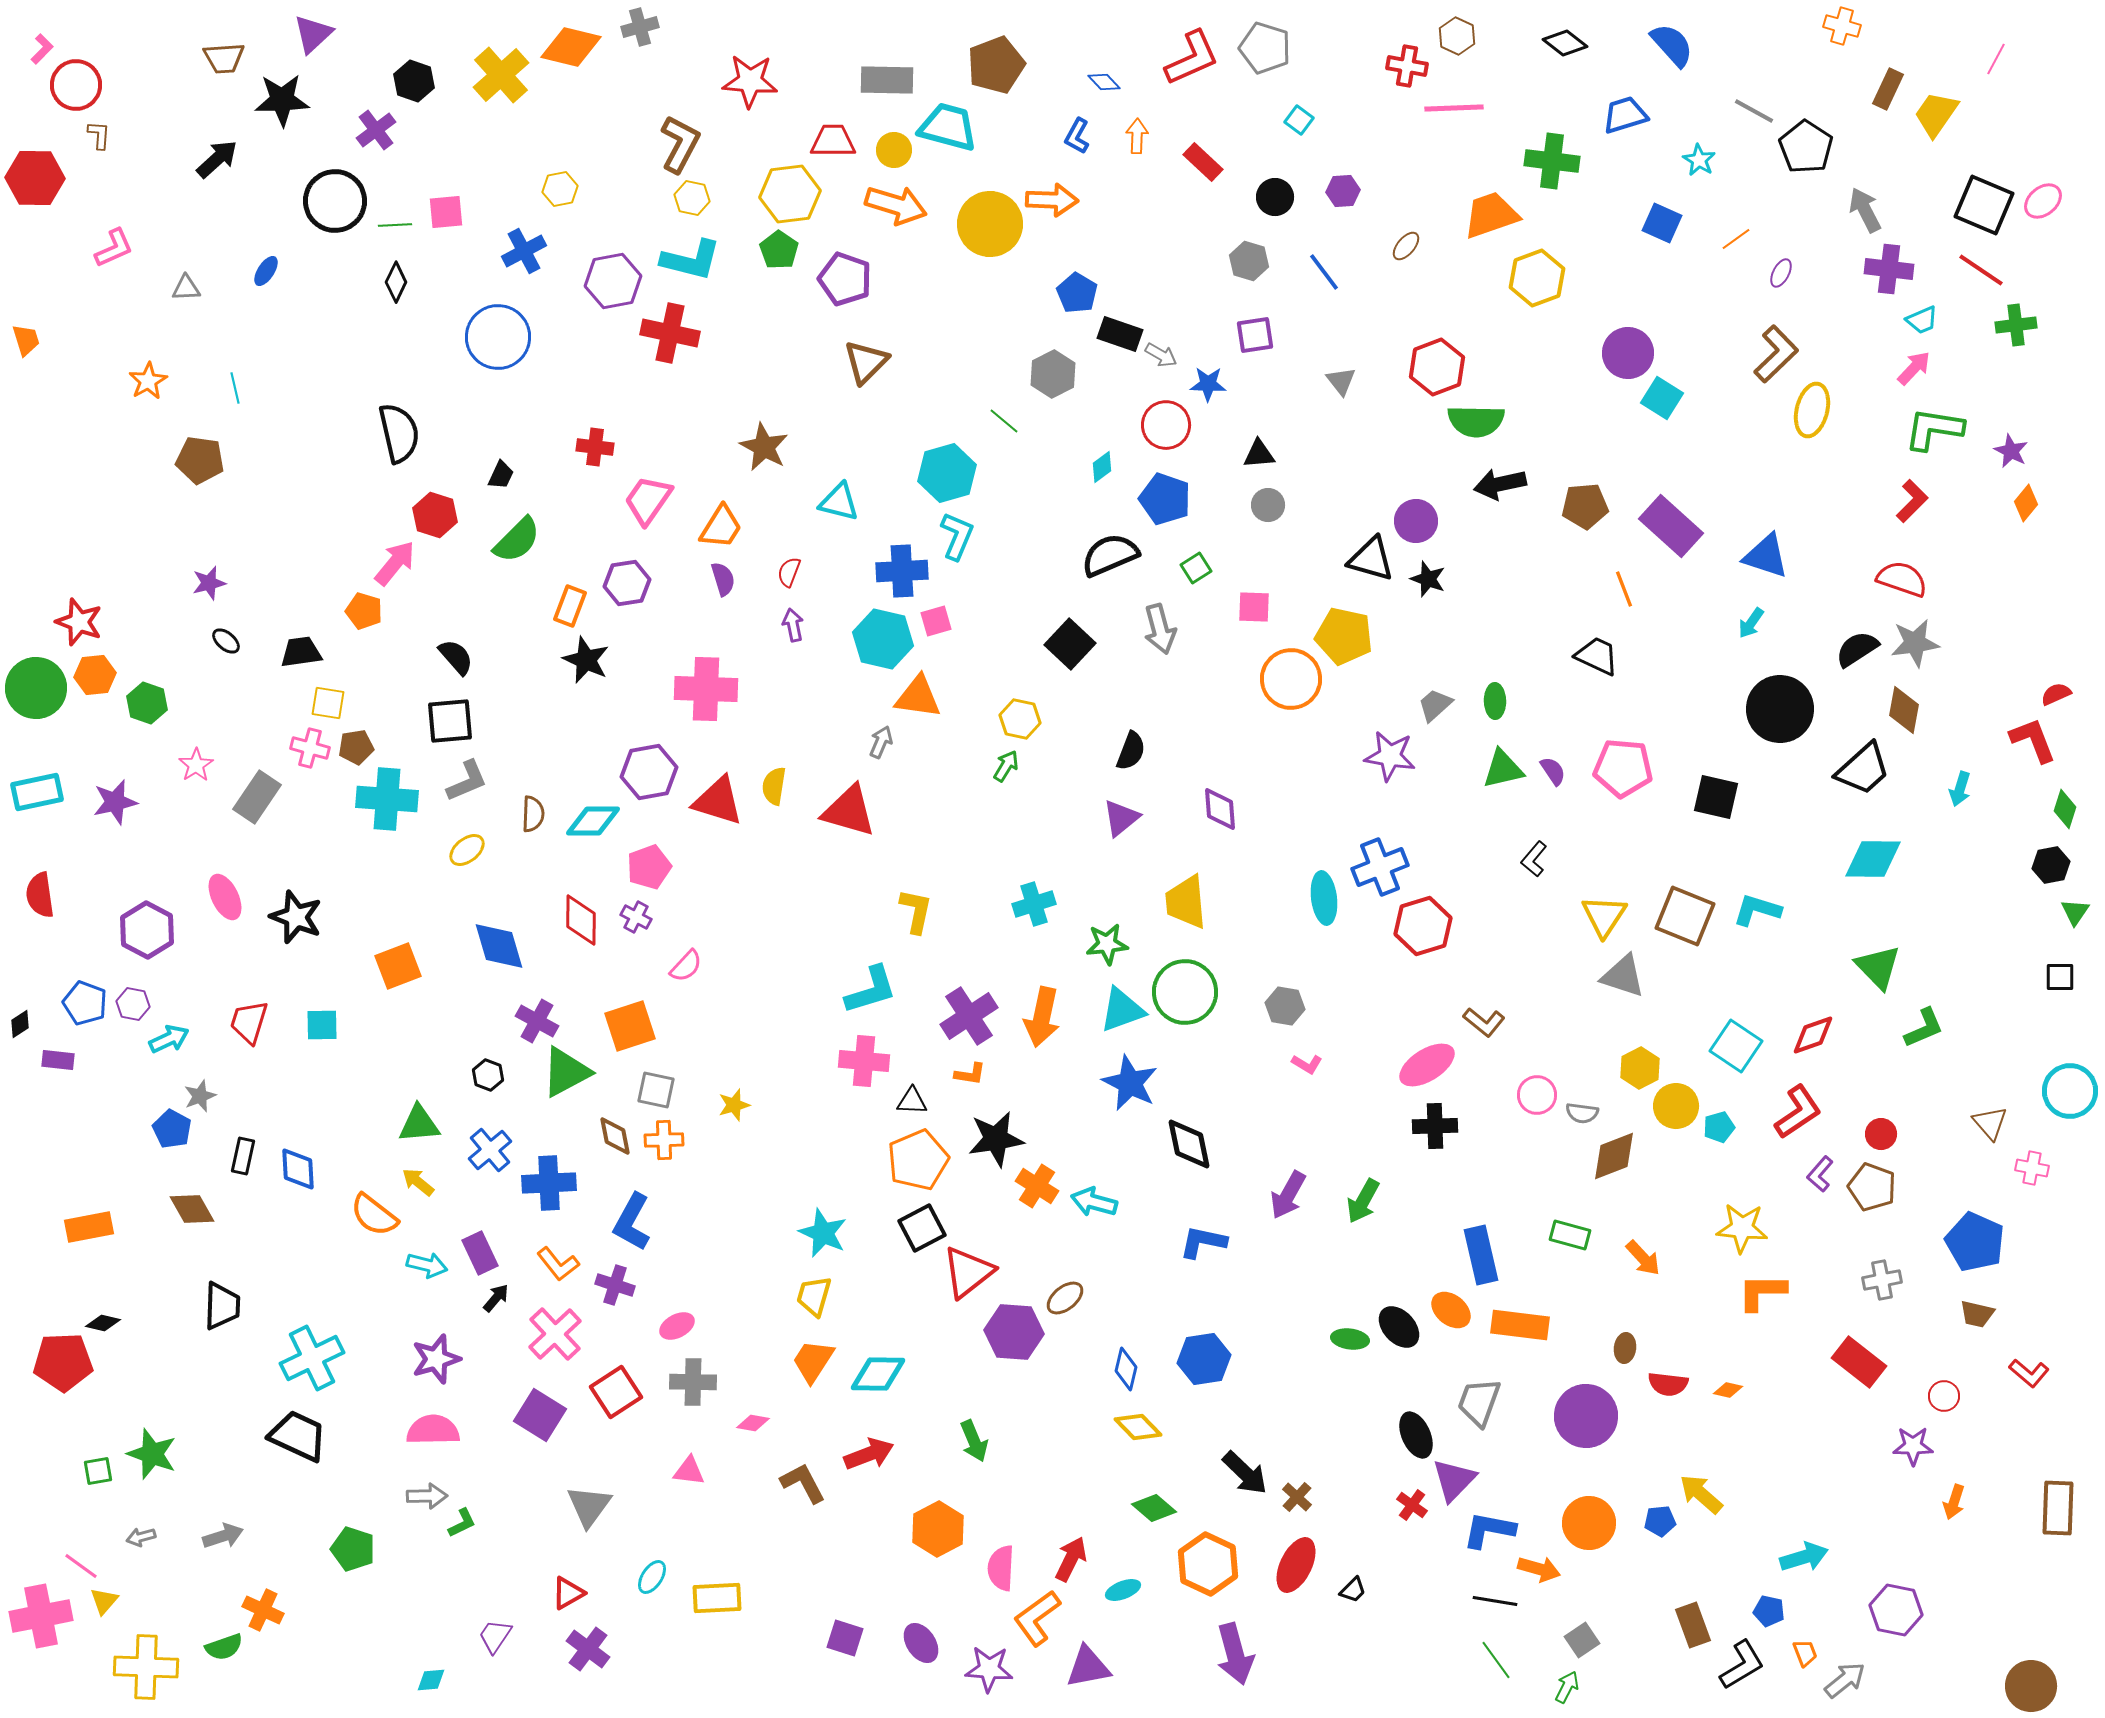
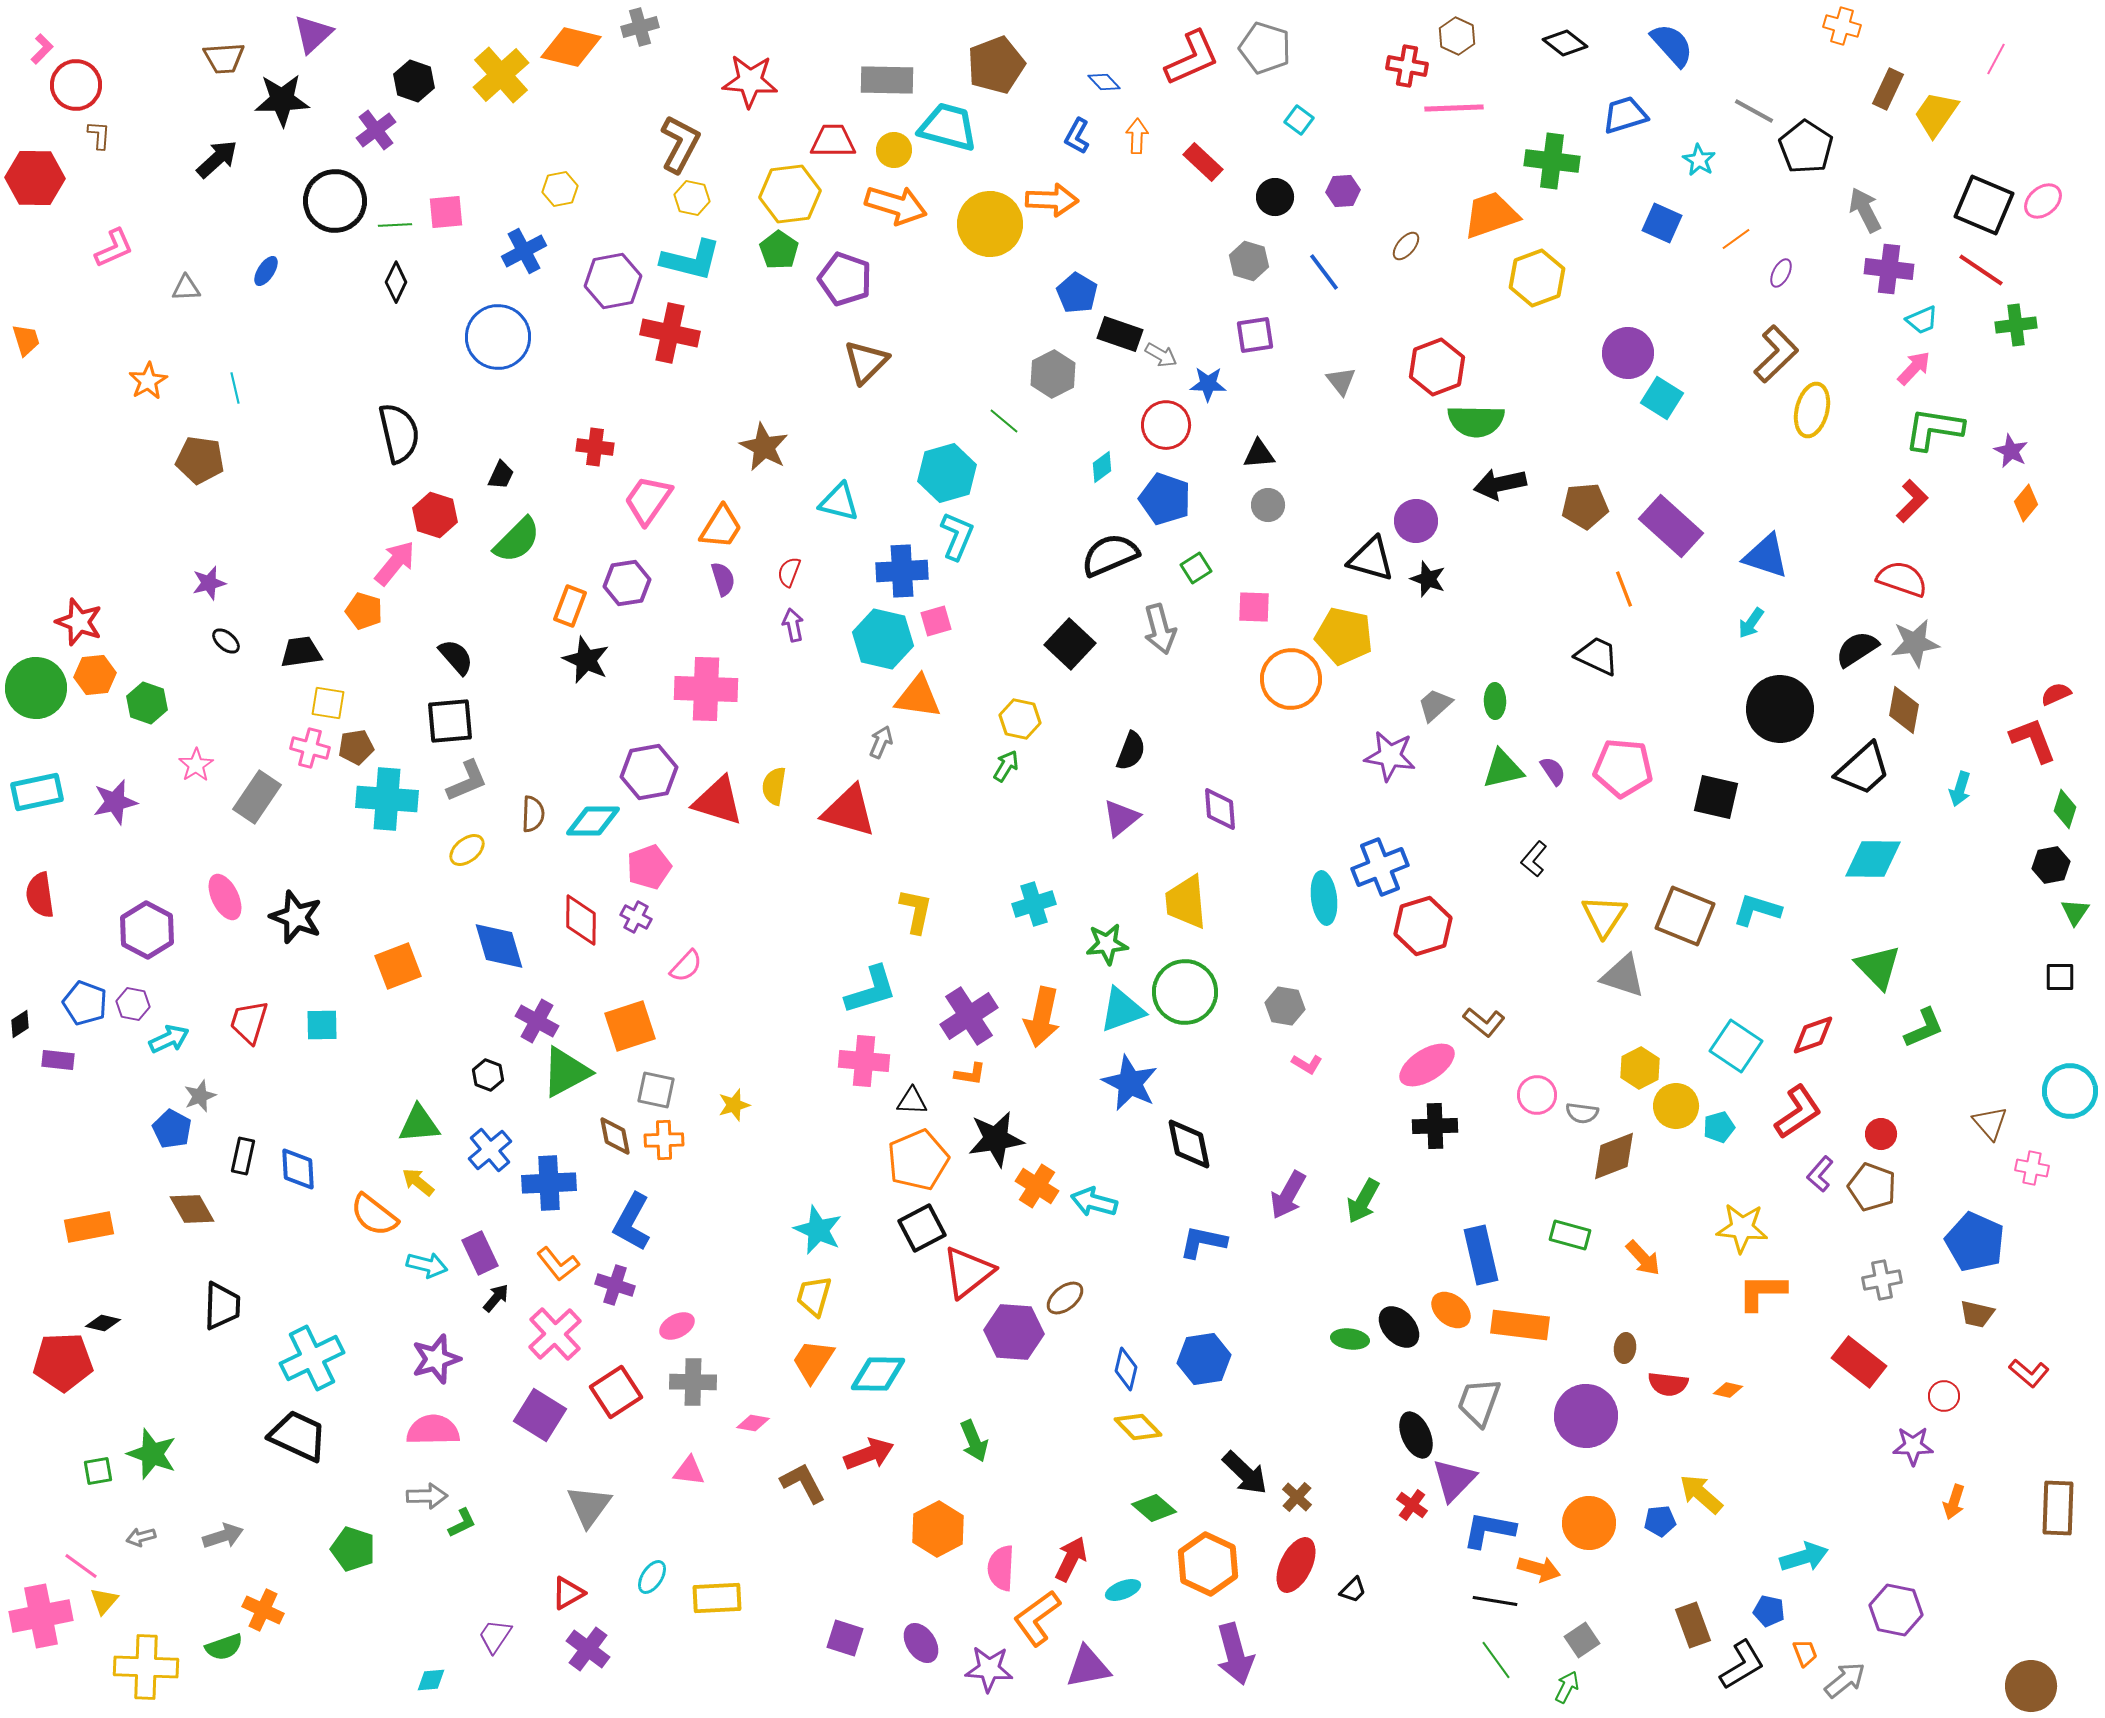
cyan star at (823, 1233): moved 5 px left, 3 px up
